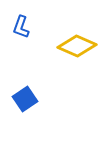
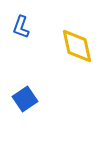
yellow diamond: rotated 54 degrees clockwise
